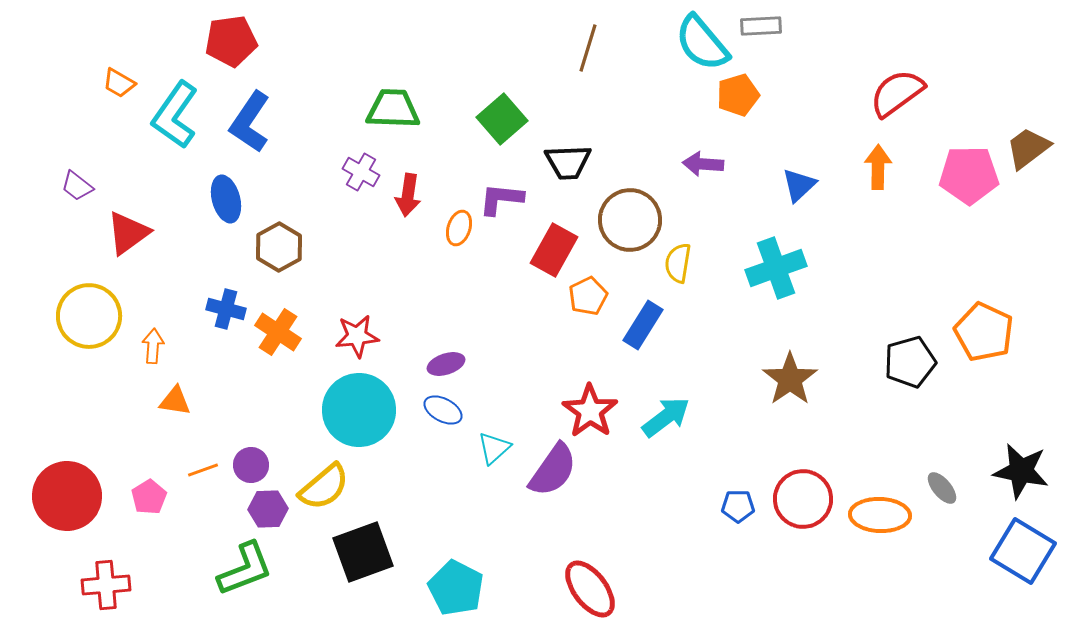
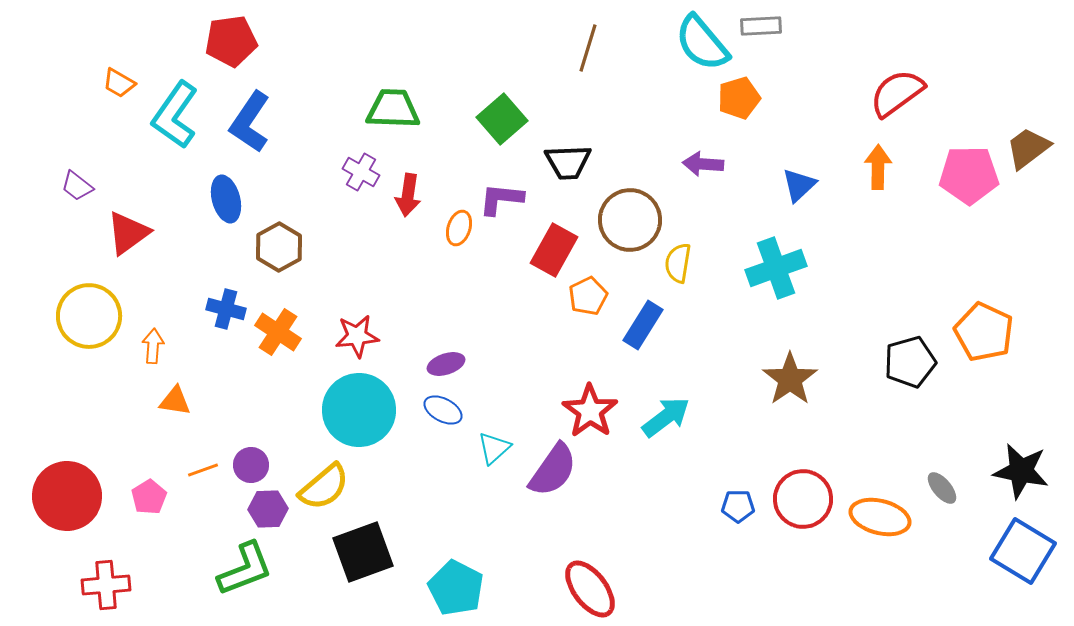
orange pentagon at (738, 95): moved 1 px right, 3 px down
orange ellipse at (880, 515): moved 2 px down; rotated 12 degrees clockwise
